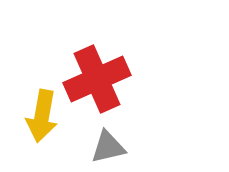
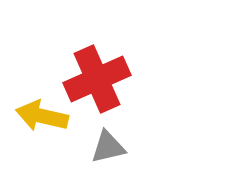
yellow arrow: rotated 93 degrees clockwise
